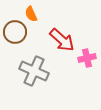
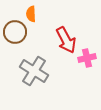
orange semicircle: rotated 21 degrees clockwise
red arrow: moved 4 px right; rotated 20 degrees clockwise
gray cross: rotated 8 degrees clockwise
